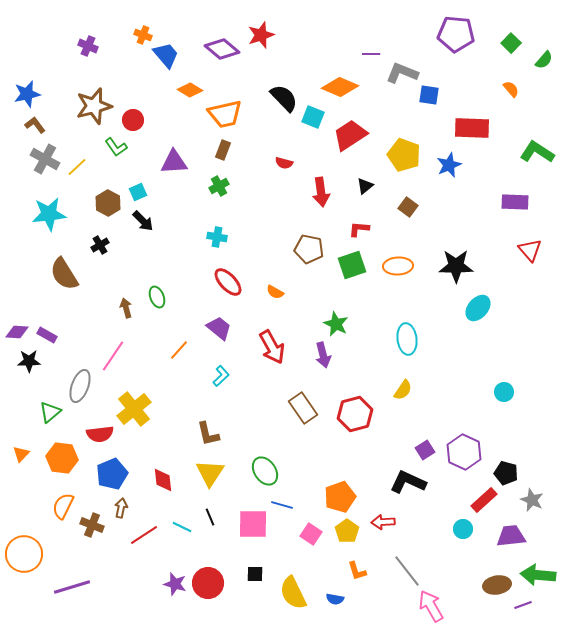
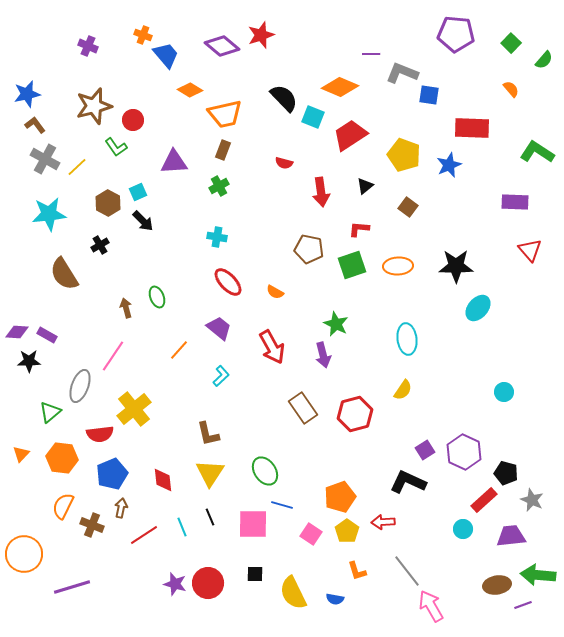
purple diamond at (222, 49): moved 3 px up
cyan line at (182, 527): rotated 42 degrees clockwise
